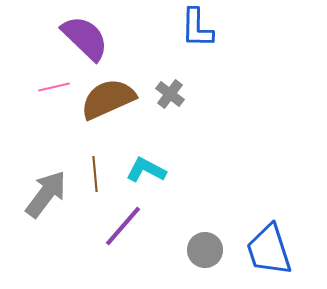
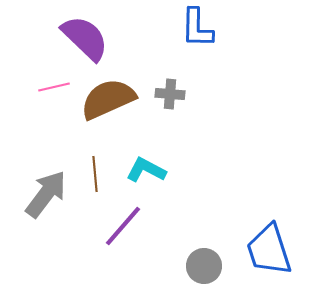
gray cross: rotated 32 degrees counterclockwise
gray circle: moved 1 px left, 16 px down
